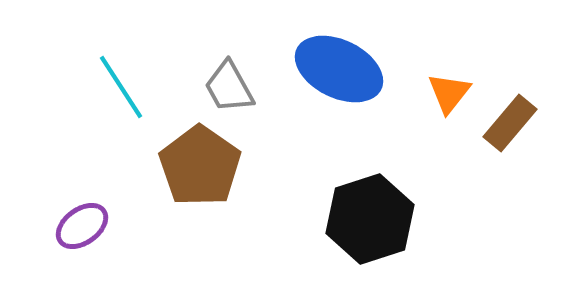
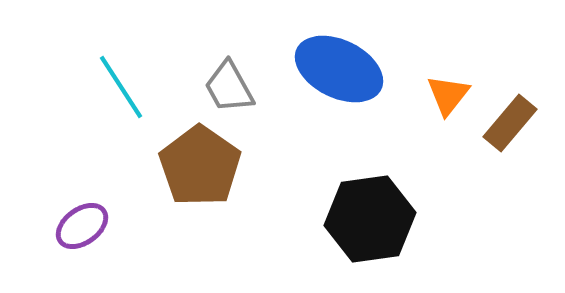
orange triangle: moved 1 px left, 2 px down
black hexagon: rotated 10 degrees clockwise
